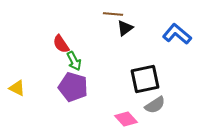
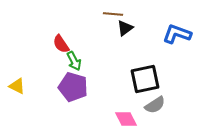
blue L-shape: rotated 20 degrees counterclockwise
yellow triangle: moved 2 px up
pink diamond: rotated 15 degrees clockwise
